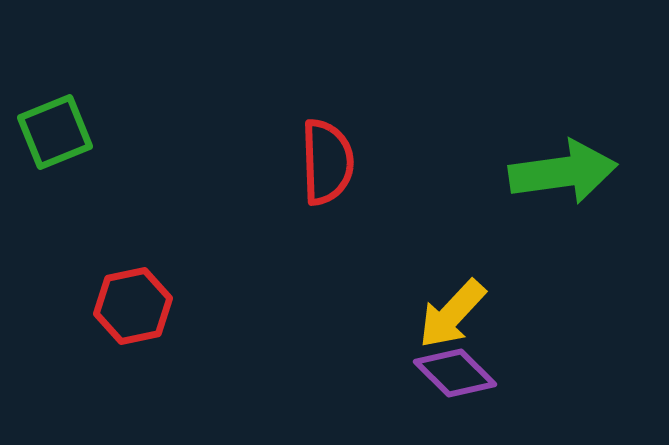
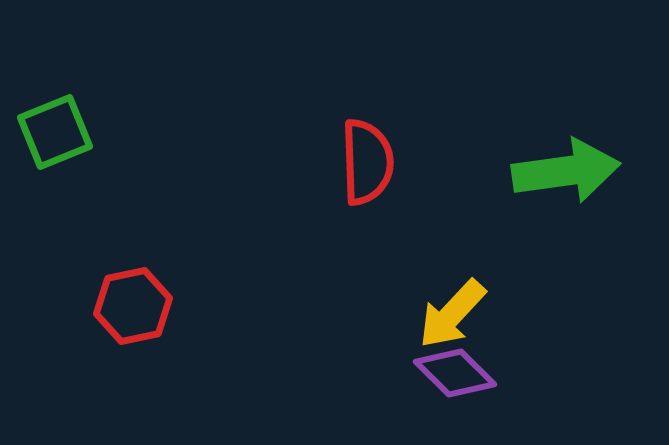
red semicircle: moved 40 px right
green arrow: moved 3 px right, 1 px up
